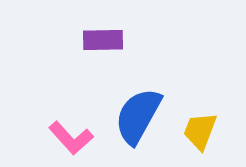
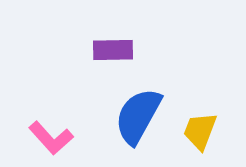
purple rectangle: moved 10 px right, 10 px down
pink L-shape: moved 20 px left
